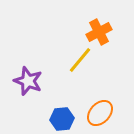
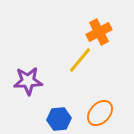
purple star: rotated 24 degrees counterclockwise
blue hexagon: moved 3 px left
